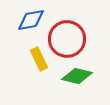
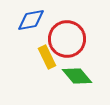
yellow rectangle: moved 8 px right, 2 px up
green diamond: rotated 36 degrees clockwise
